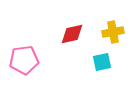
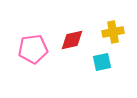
red diamond: moved 6 px down
pink pentagon: moved 9 px right, 11 px up
